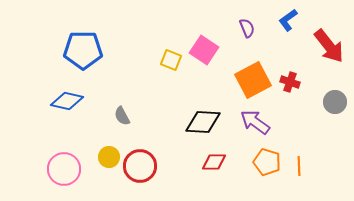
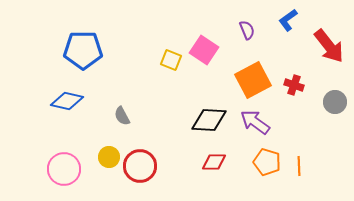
purple semicircle: moved 2 px down
red cross: moved 4 px right, 3 px down
black diamond: moved 6 px right, 2 px up
